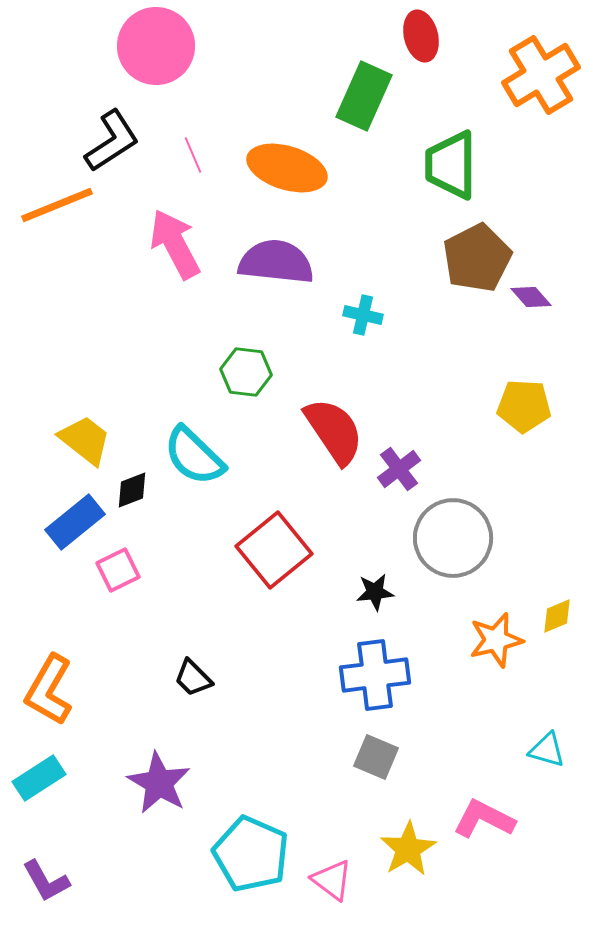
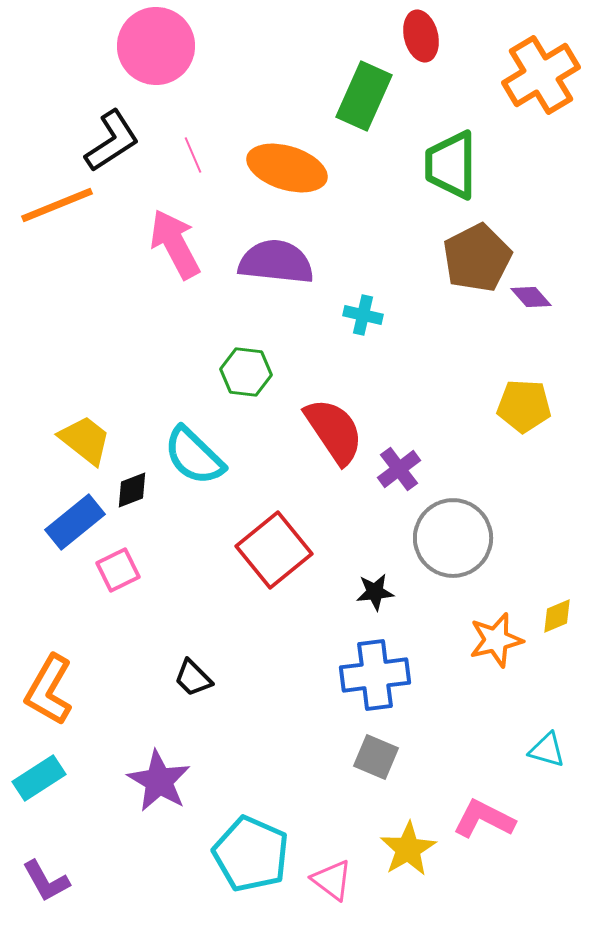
purple star: moved 2 px up
